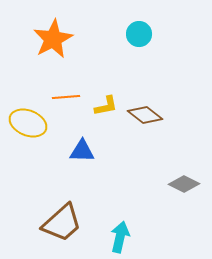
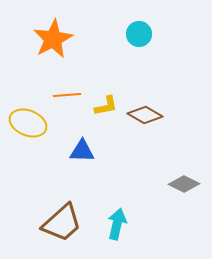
orange line: moved 1 px right, 2 px up
brown diamond: rotated 8 degrees counterclockwise
cyan arrow: moved 3 px left, 13 px up
